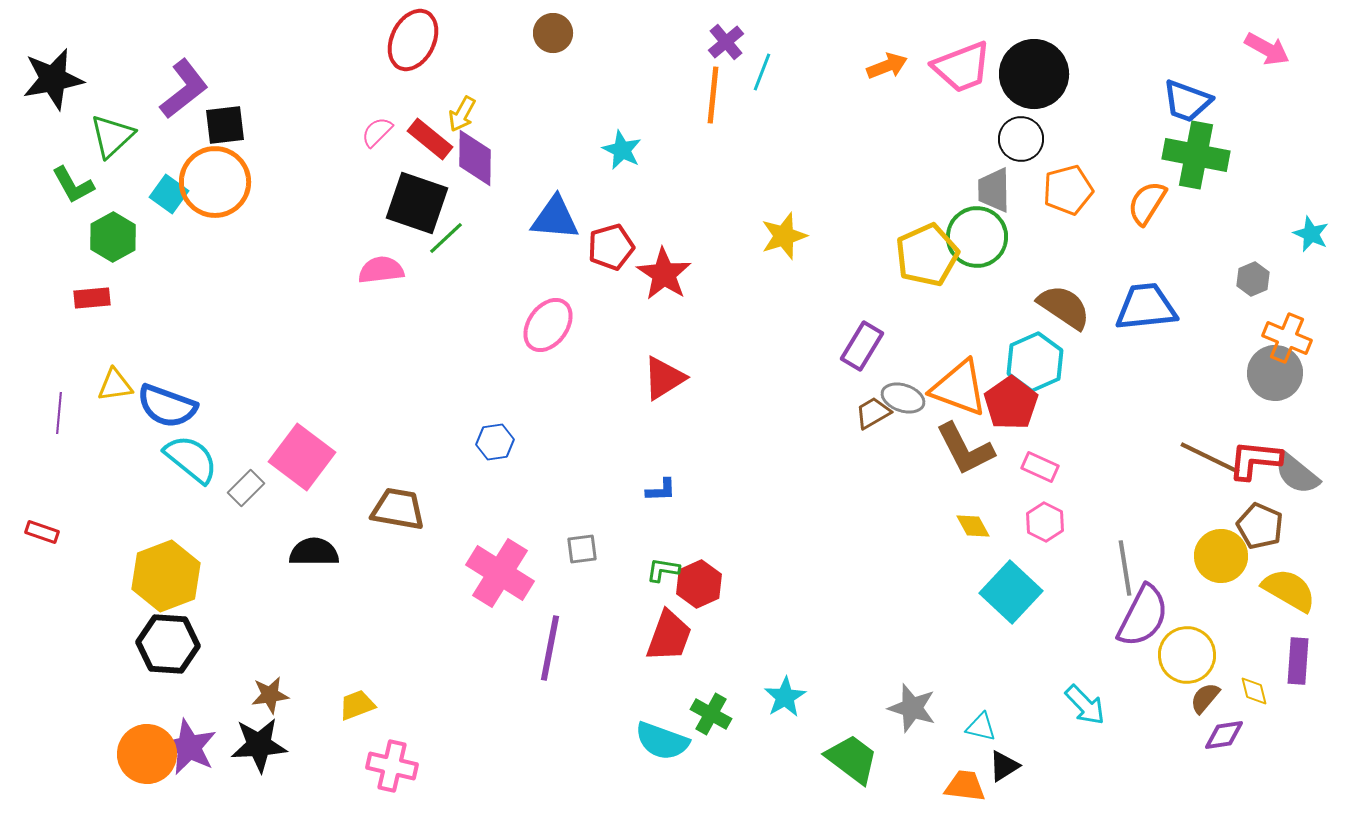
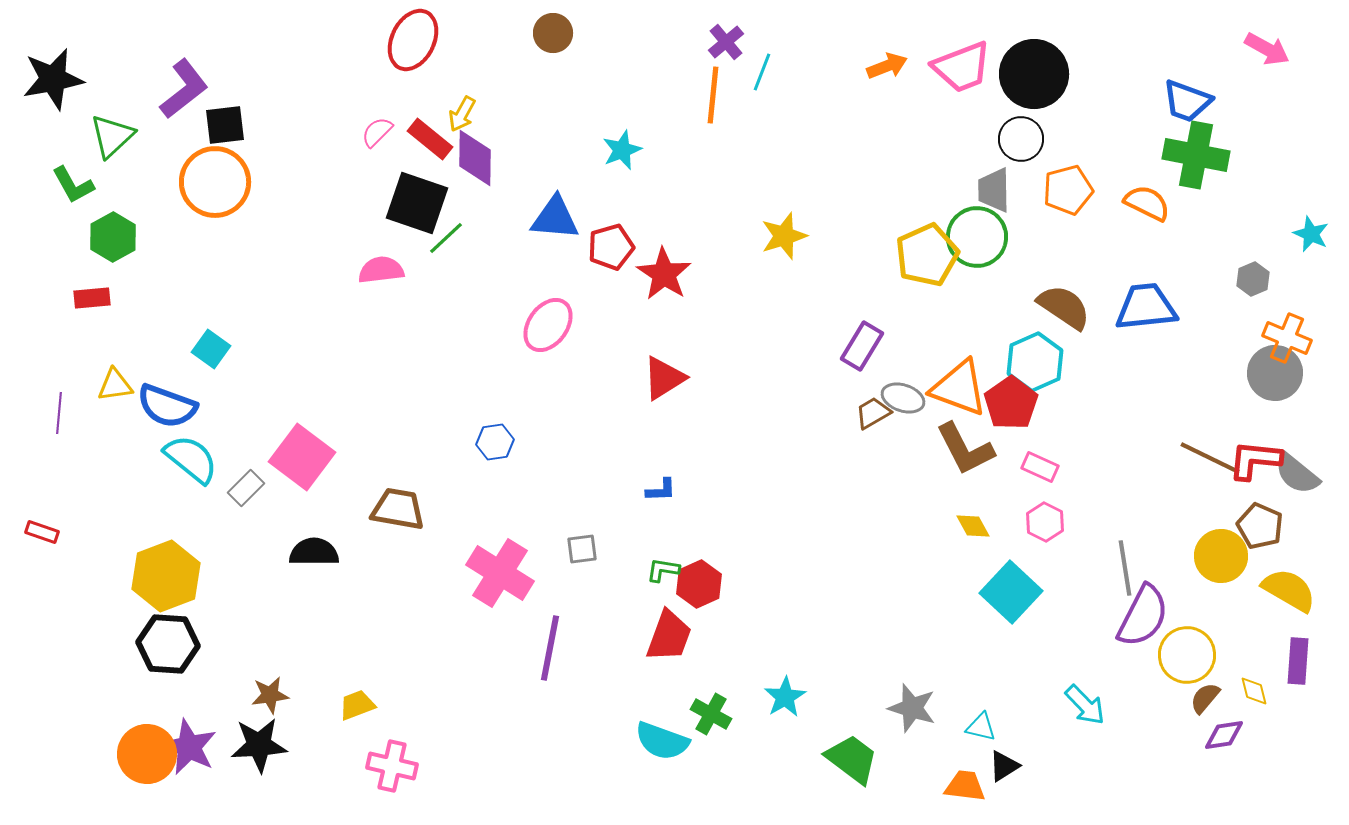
cyan star at (622, 150): rotated 24 degrees clockwise
cyan square at (169, 194): moved 42 px right, 155 px down
orange semicircle at (1147, 203): rotated 84 degrees clockwise
